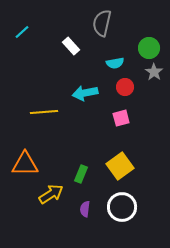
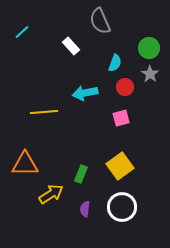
gray semicircle: moved 2 px left, 2 px up; rotated 36 degrees counterclockwise
cyan semicircle: rotated 60 degrees counterclockwise
gray star: moved 4 px left, 2 px down
